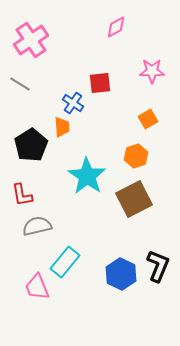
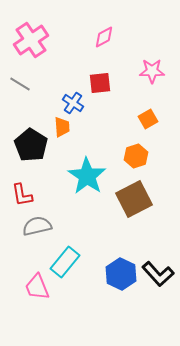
pink diamond: moved 12 px left, 10 px down
black pentagon: rotated 8 degrees counterclockwise
black L-shape: moved 8 px down; rotated 116 degrees clockwise
